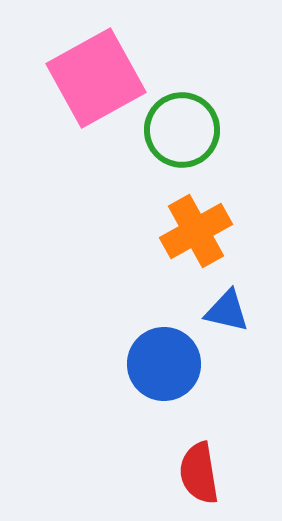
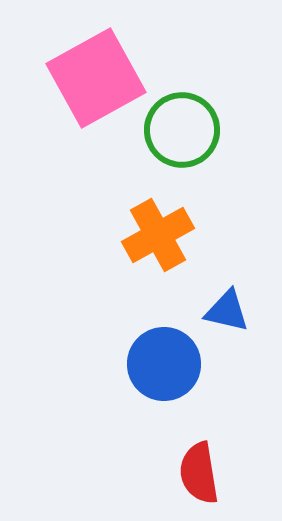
orange cross: moved 38 px left, 4 px down
